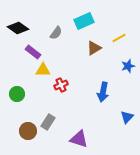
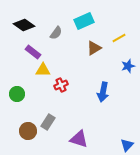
black diamond: moved 6 px right, 3 px up
blue triangle: moved 28 px down
